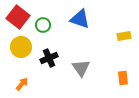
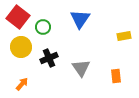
blue triangle: rotated 45 degrees clockwise
green circle: moved 2 px down
orange rectangle: moved 7 px left, 2 px up
